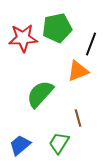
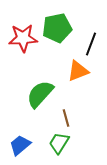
brown line: moved 12 px left
